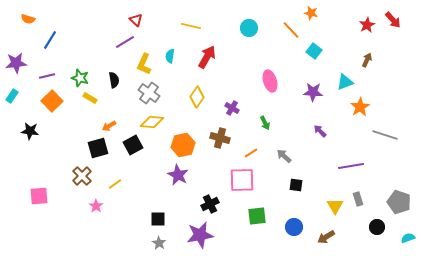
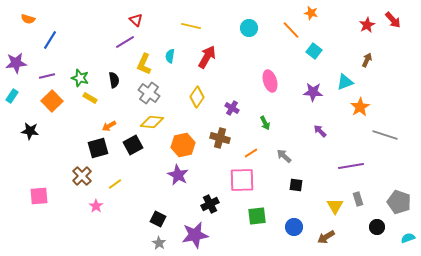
black square at (158, 219): rotated 28 degrees clockwise
purple star at (200, 235): moved 5 px left
